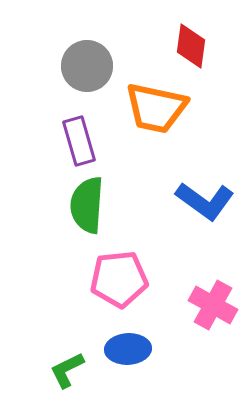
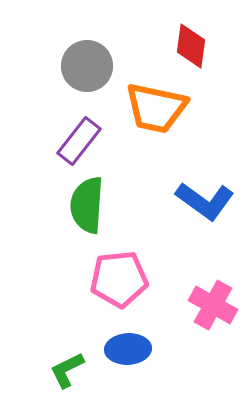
purple rectangle: rotated 54 degrees clockwise
